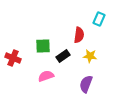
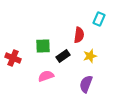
yellow star: rotated 24 degrees counterclockwise
